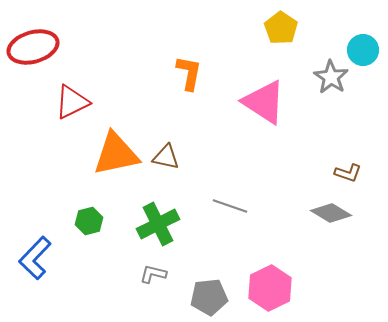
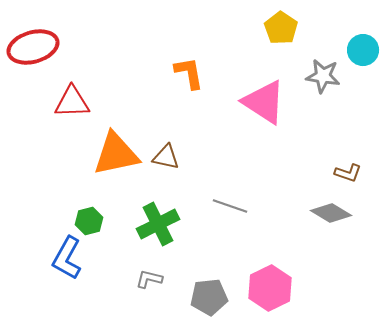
orange L-shape: rotated 21 degrees counterclockwise
gray star: moved 8 px left, 1 px up; rotated 24 degrees counterclockwise
red triangle: rotated 24 degrees clockwise
blue L-shape: moved 32 px right; rotated 15 degrees counterclockwise
gray L-shape: moved 4 px left, 5 px down
